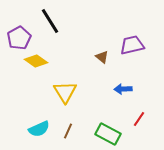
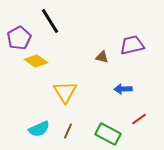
brown triangle: rotated 24 degrees counterclockwise
red line: rotated 21 degrees clockwise
